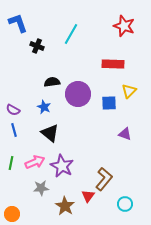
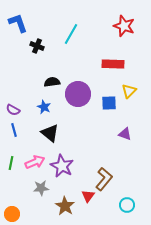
cyan circle: moved 2 px right, 1 px down
